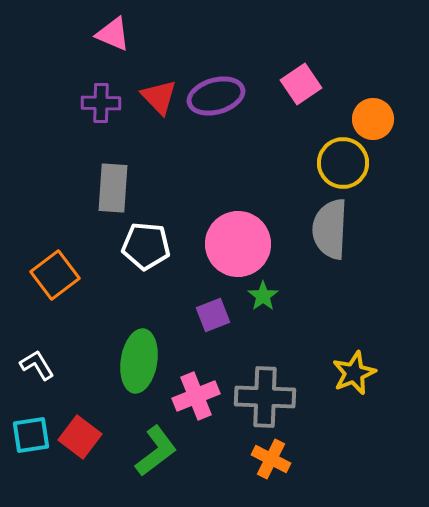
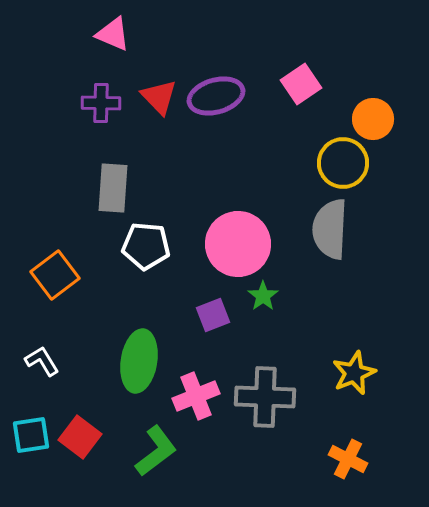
white L-shape: moved 5 px right, 4 px up
orange cross: moved 77 px right
